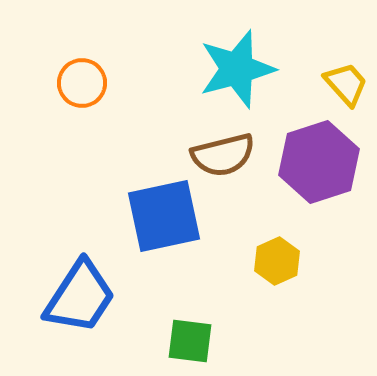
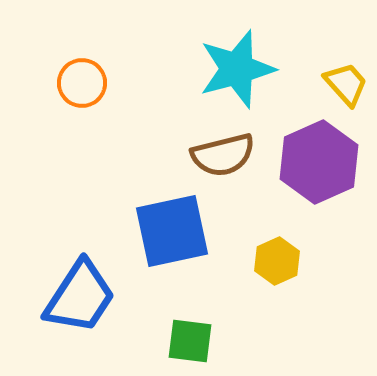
purple hexagon: rotated 6 degrees counterclockwise
blue square: moved 8 px right, 15 px down
